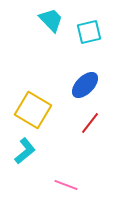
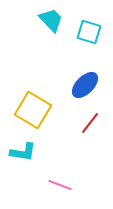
cyan square: rotated 30 degrees clockwise
cyan L-shape: moved 2 px left, 1 px down; rotated 48 degrees clockwise
pink line: moved 6 px left
